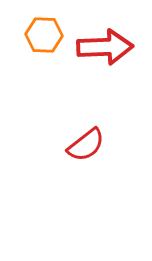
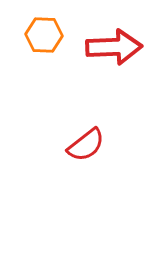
red arrow: moved 9 px right
